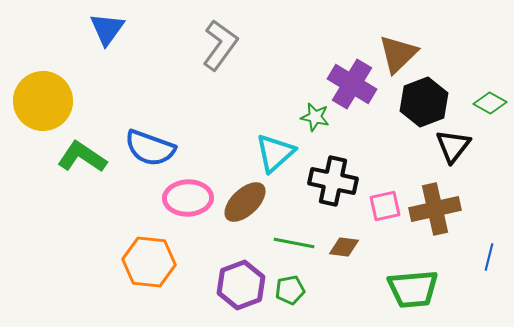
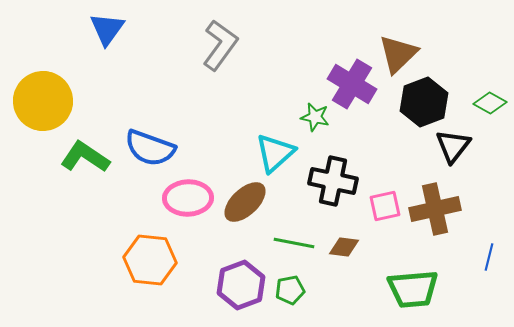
green L-shape: moved 3 px right
orange hexagon: moved 1 px right, 2 px up
